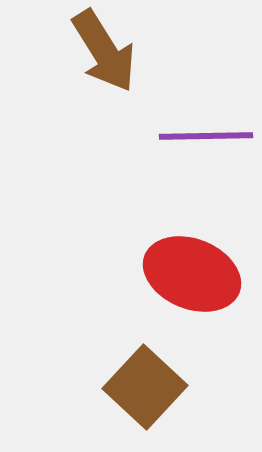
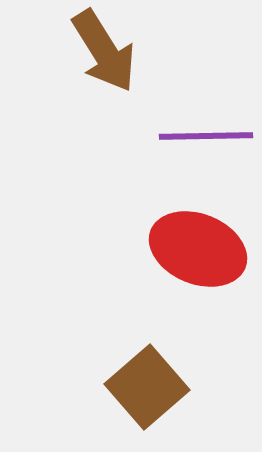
red ellipse: moved 6 px right, 25 px up
brown square: moved 2 px right; rotated 6 degrees clockwise
